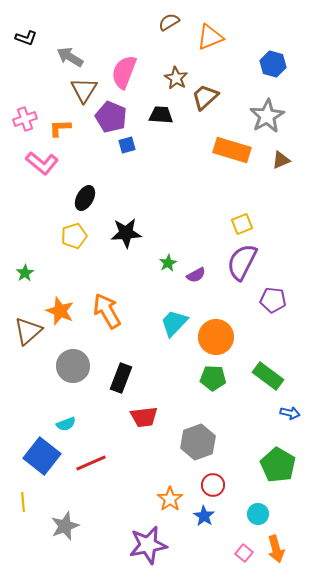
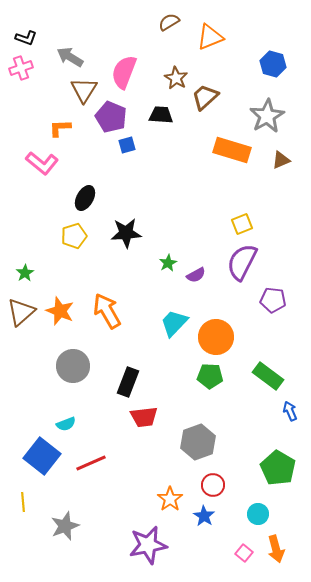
pink cross at (25, 119): moved 4 px left, 51 px up
brown triangle at (28, 331): moved 7 px left, 19 px up
black rectangle at (121, 378): moved 7 px right, 4 px down
green pentagon at (213, 378): moved 3 px left, 2 px up
blue arrow at (290, 413): moved 2 px up; rotated 126 degrees counterclockwise
green pentagon at (278, 465): moved 3 px down
